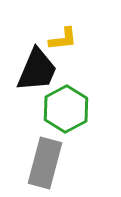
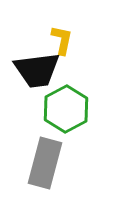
yellow L-shape: moved 1 px left, 1 px down; rotated 72 degrees counterclockwise
black trapezoid: rotated 60 degrees clockwise
